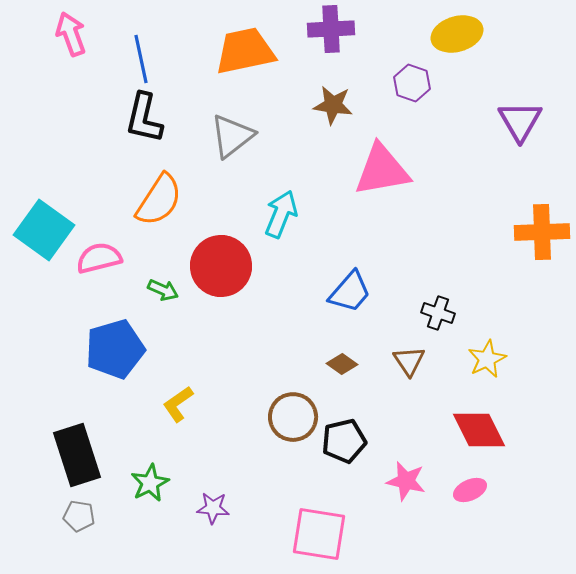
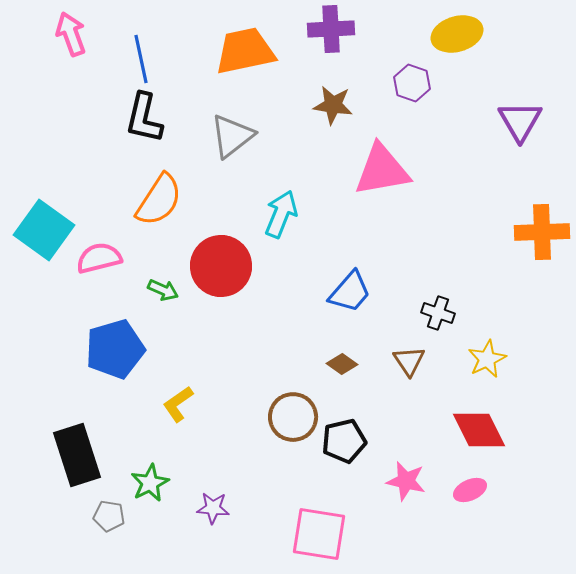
gray pentagon: moved 30 px right
